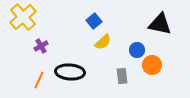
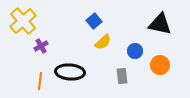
yellow cross: moved 4 px down
blue circle: moved 2 px left, 1 px down
orange circle: moved 8 px right
orange line: moved 1 px right, 1 px down; rotated 18 degrees counterclockwise
